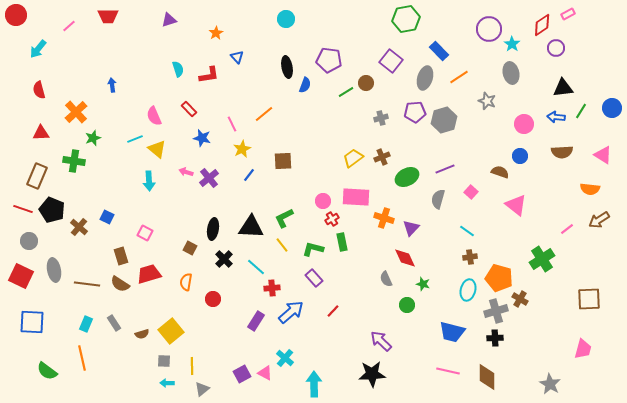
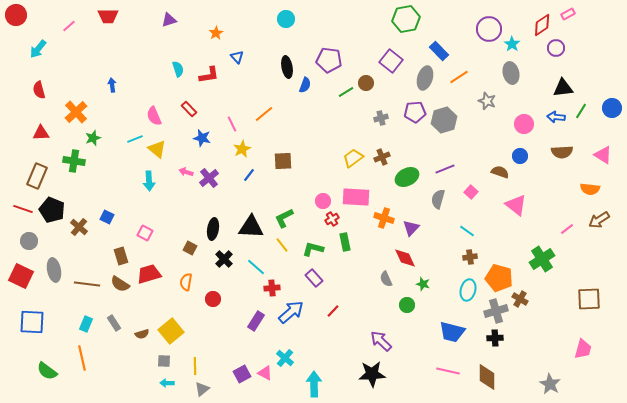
green rectangle at (342, 242): moved 3 px right
yellow line at (192, 366): moved 3 px right
